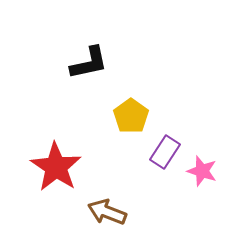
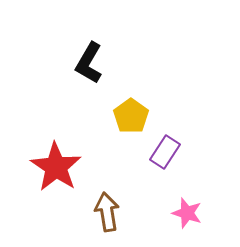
black L-shape: rotated 132 degrees clockwise
pink star: moved 15 px left, 42 px down
brown arrow: rotated 60 degrees clockwise
